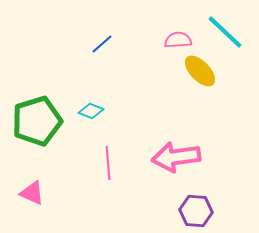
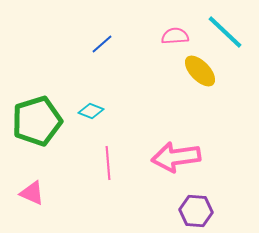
pink semicircle: moved 3 px left, 4 px up
